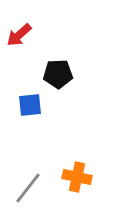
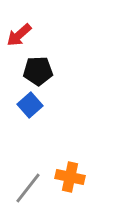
black pentagon: moved 20 px left, 3 px up
blue square: rotated 35 degrees counterclockwise
orange cross: moved 7 px left
